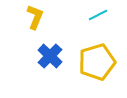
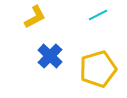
yellow L-shape: rotated 40 degrees clockwise
yellow pentagon: moved 1 px right, 7 px down
